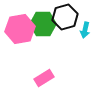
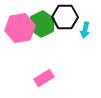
black hexagon: rotated 15 degrees clockwise
green hexagon: moved 1 px left; rotated 25 degrees counterclockwise
pink hexagon: moved 1 px up
